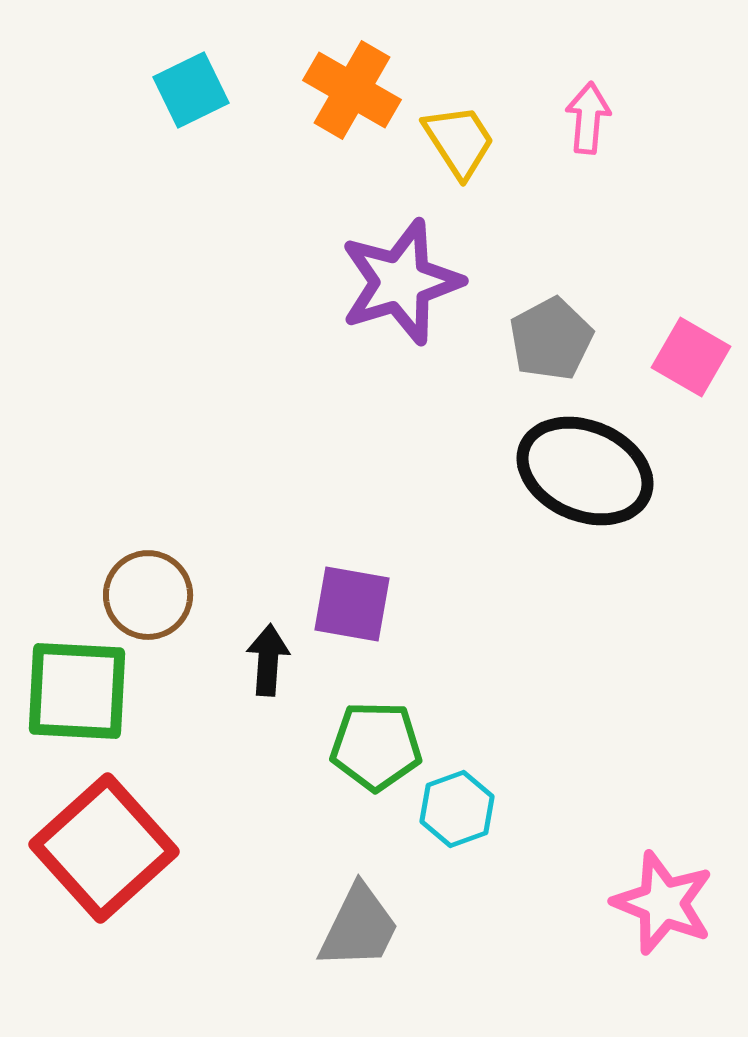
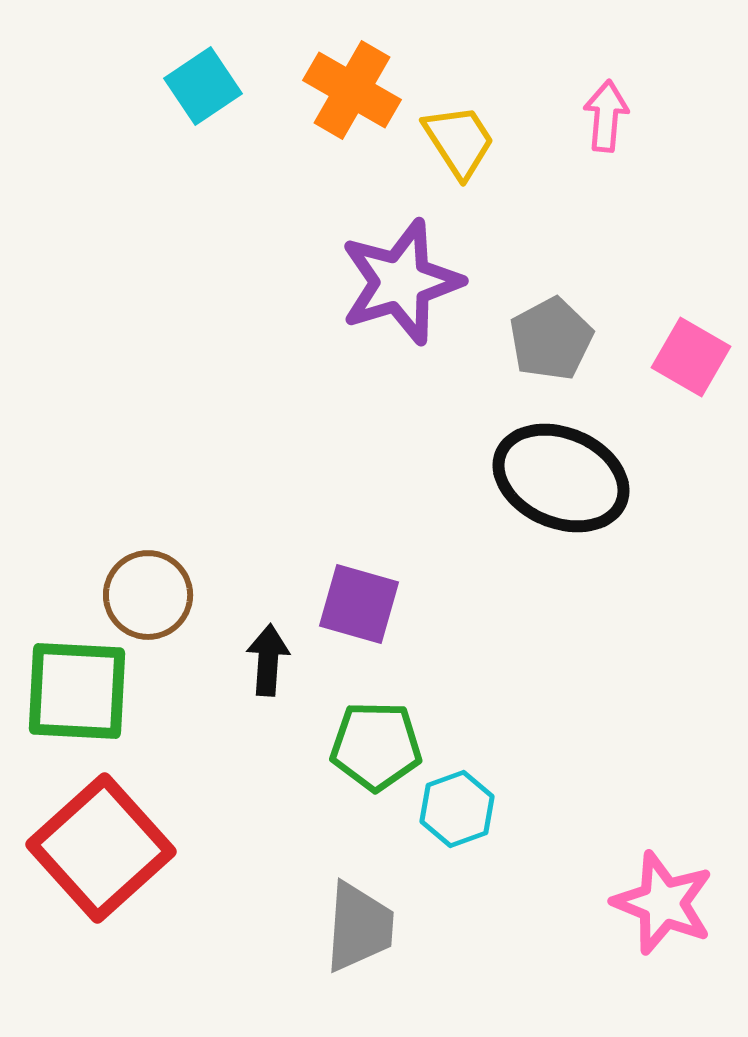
cyan square: moved 12 px right, 4 px up; rotated 8 degrees counterclockwise
pink arrow: moved 18 px right, 2 px up
black ellipse: moved 24 px left, 7 px down
purple square: moved 7 px right; rotated 6 degrees clockwise
red square: moved 3 px left
gray trapezoid: rotated 22 degrees counterclockwise
